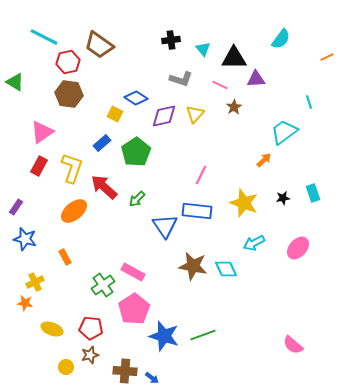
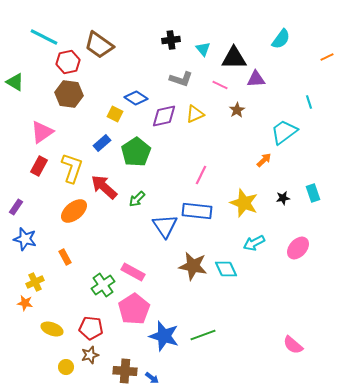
brown star at (234, 107): moved 3 px right, 3 px down
yellow triangle at (195, 114): rotated 24 degrees clockwise
